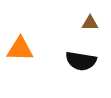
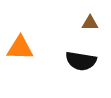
orange triangle: moved 1 px up
